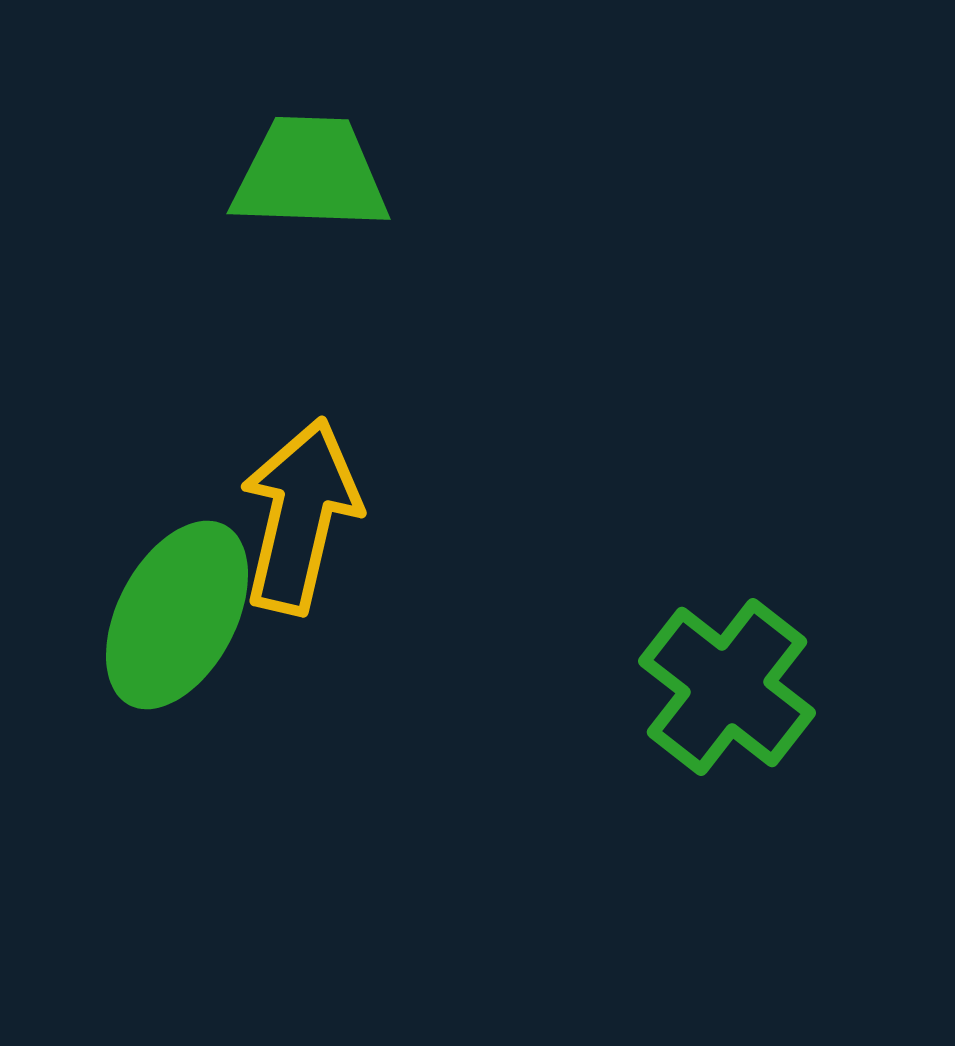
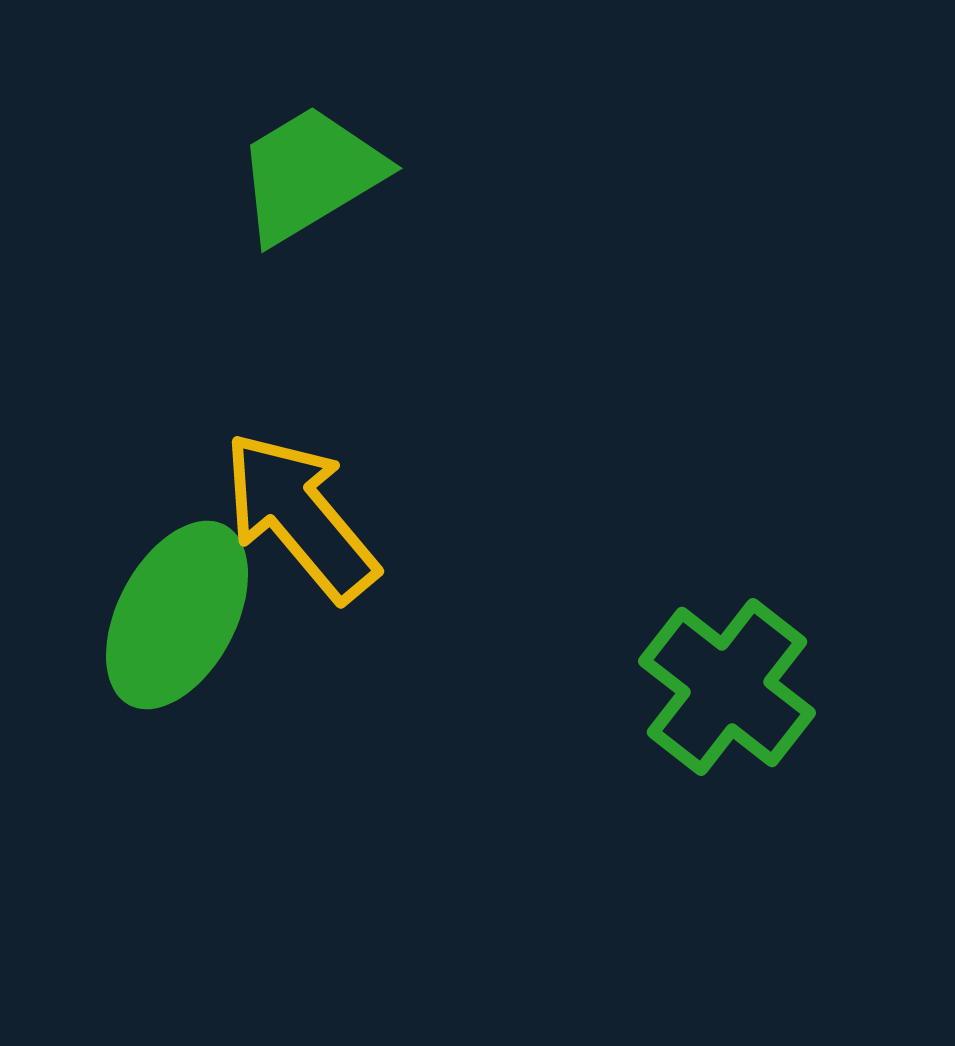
green trapezoid: rotated 33 degrees counterclockwise
yellow arrow: rotated 53 degrees counterclockwise
